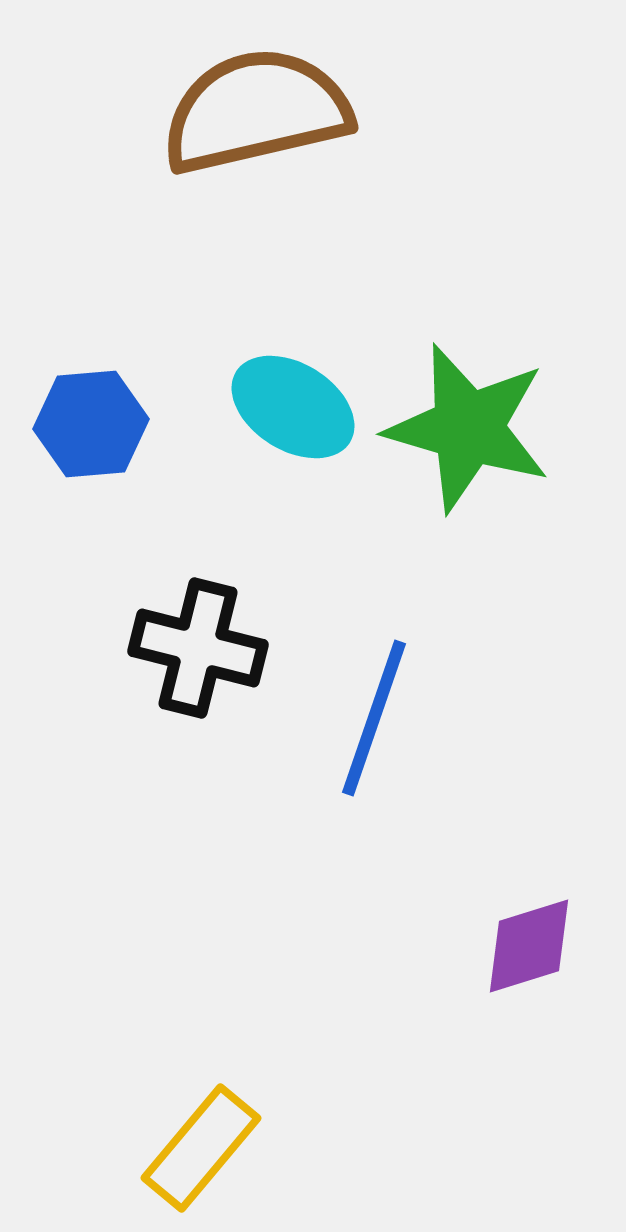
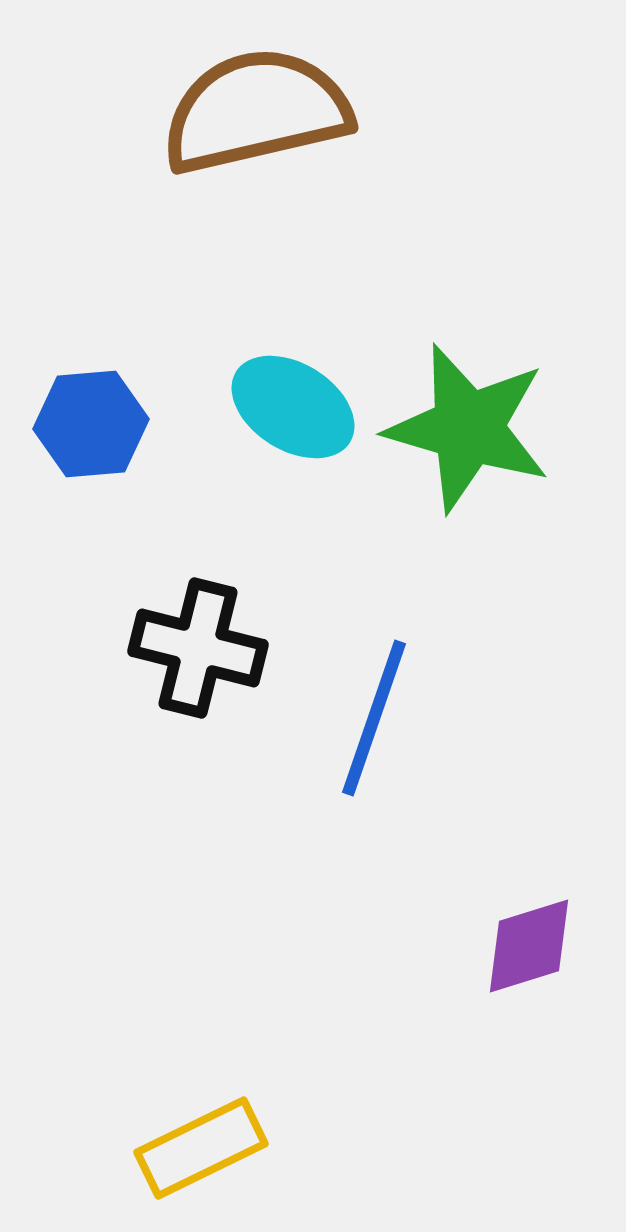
yellow rectangle: rotated 24 degrees clockwise
